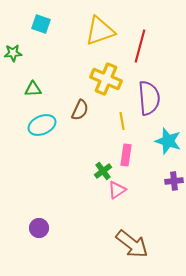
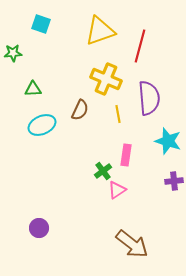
yellow line: moved 4 px left, 7 px up
